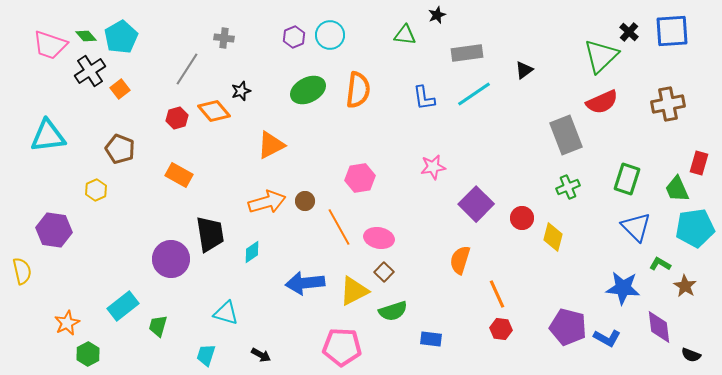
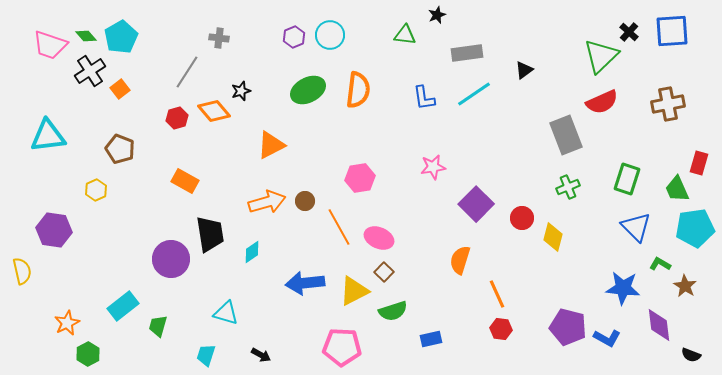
gray cross at (224, 38): moved 5 px left
gray line at (187, 69): moved 3 px down
orange rectangle at (179, 175): moved 6 px right, 6 px down
pink ellipse at (379, 238): rotated 12 degrees clockwise
purple diamond at (659, 327): moved 2 px up
blue rectangle at (431, 339): rotated 20 degrees counterclockwise
